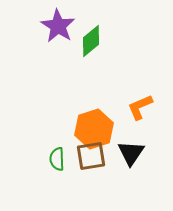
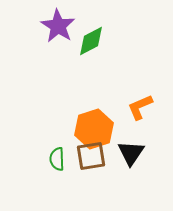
green diamond: rotated 12 degrees clockwise
